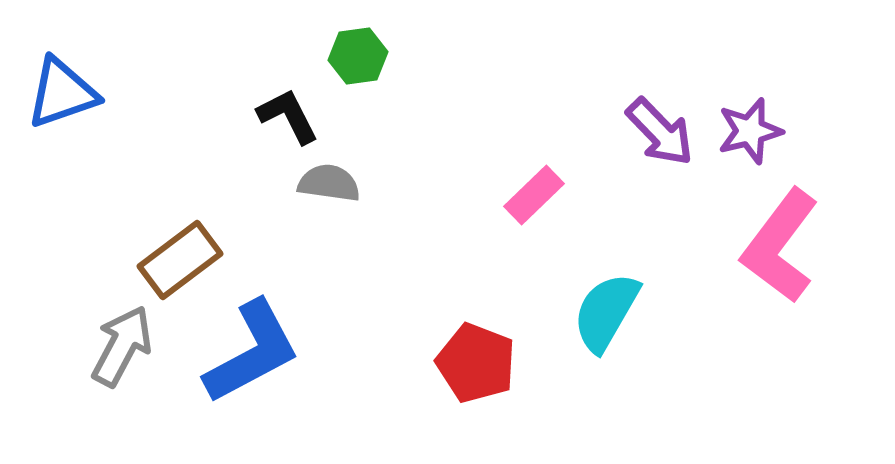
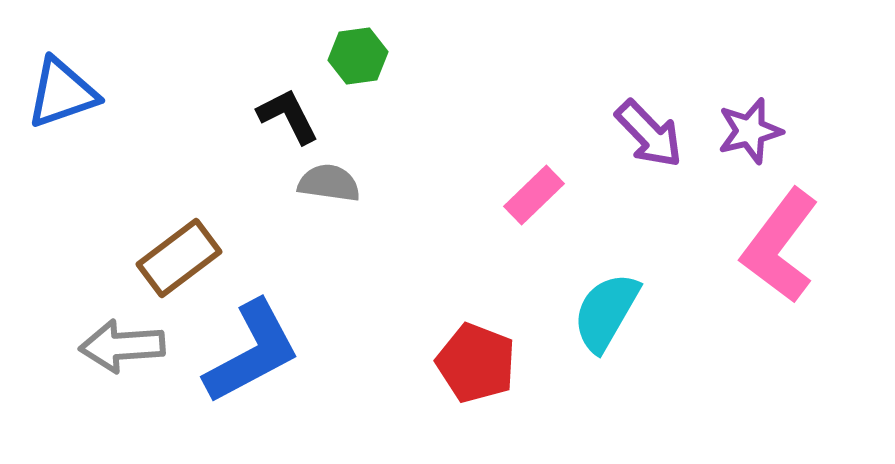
purple arrow: moved 11 px left, 2 px down
brown rectangle: moved 1 px left, 2 px up
gray arrow: rotated 122 degrees counterclockwise
